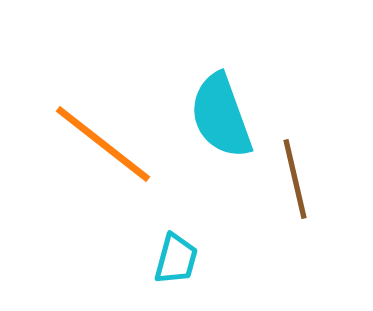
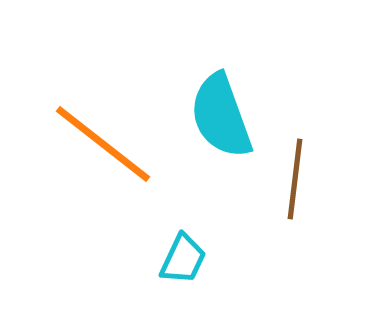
brown line: rotated 20 degrees clockwise
cyan trapezoid: moved 7 px right; rotated 10 degrees clockwise
